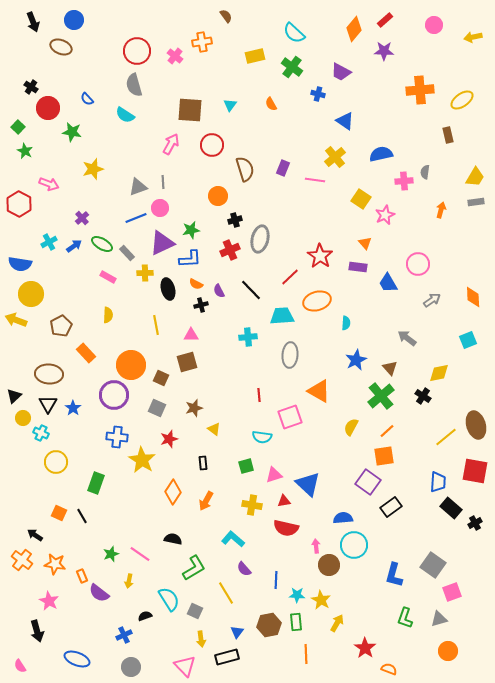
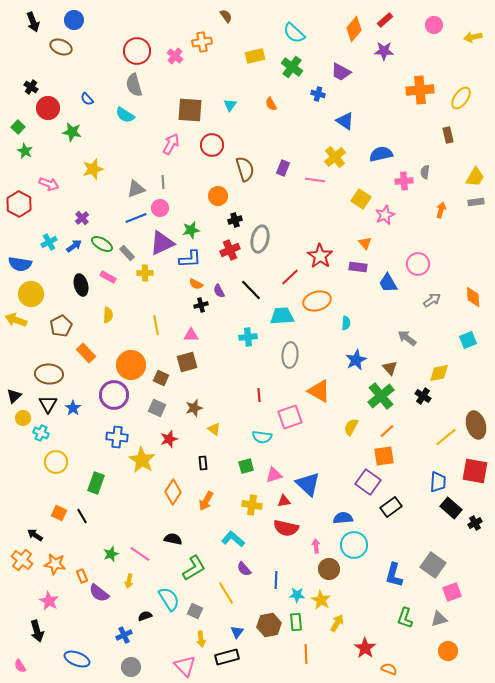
yellow ellipse at (462, 100): moved 1 px left, 2 px up; rotated 20 degrees counterclockwise
gray triangle at (138, 187): moved 2 px left, 2 px down
black ellipse at (168, 289): moved 87 px left, 4 px up
brown circle at (329, 565): moved 4 px down
